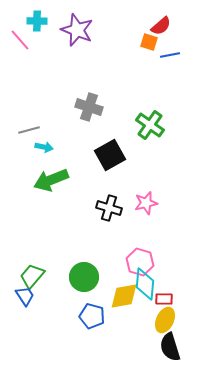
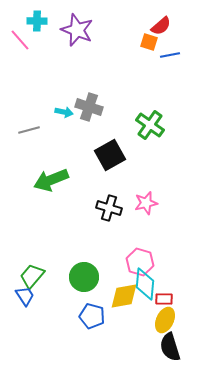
cyan arrow: moved 20 px right, 35 px up
